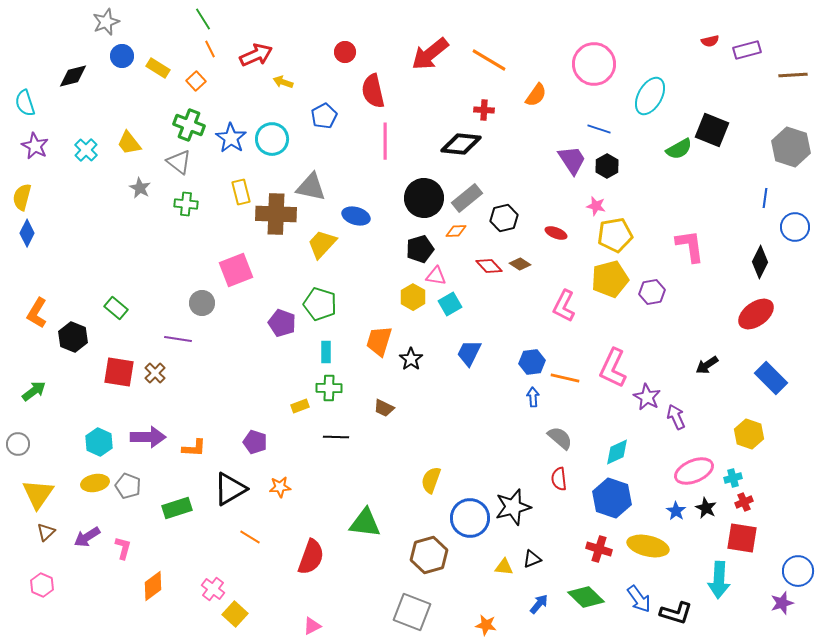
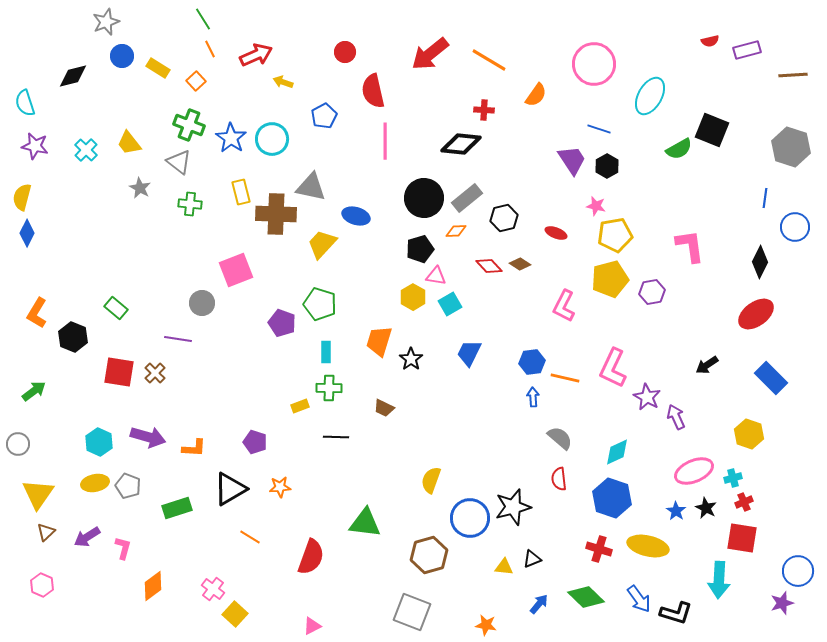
purple star at (35, 146): rotated 16 degrees counterclockwise
green cross at (186, 204): moved 4 px right
purple arrow at (148, 437): rotated 16 degrees clockwise
